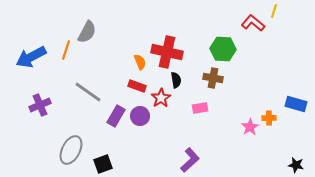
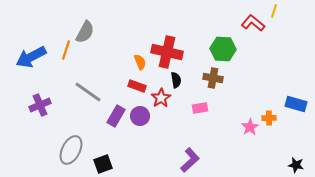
gray semicircle: moved 2 px left
